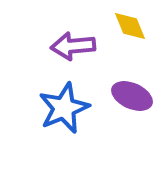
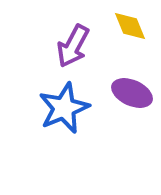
purple arrow: rotated 57 degrees counterclockwise
purple ellipse: moved 3 px up
